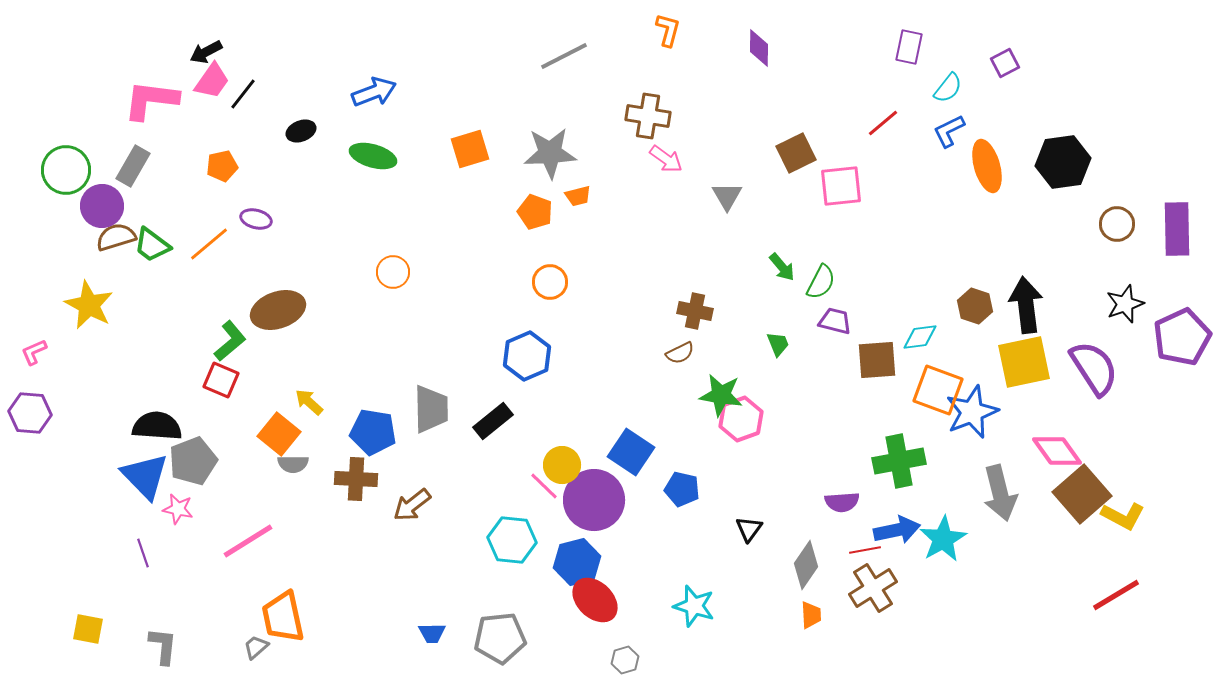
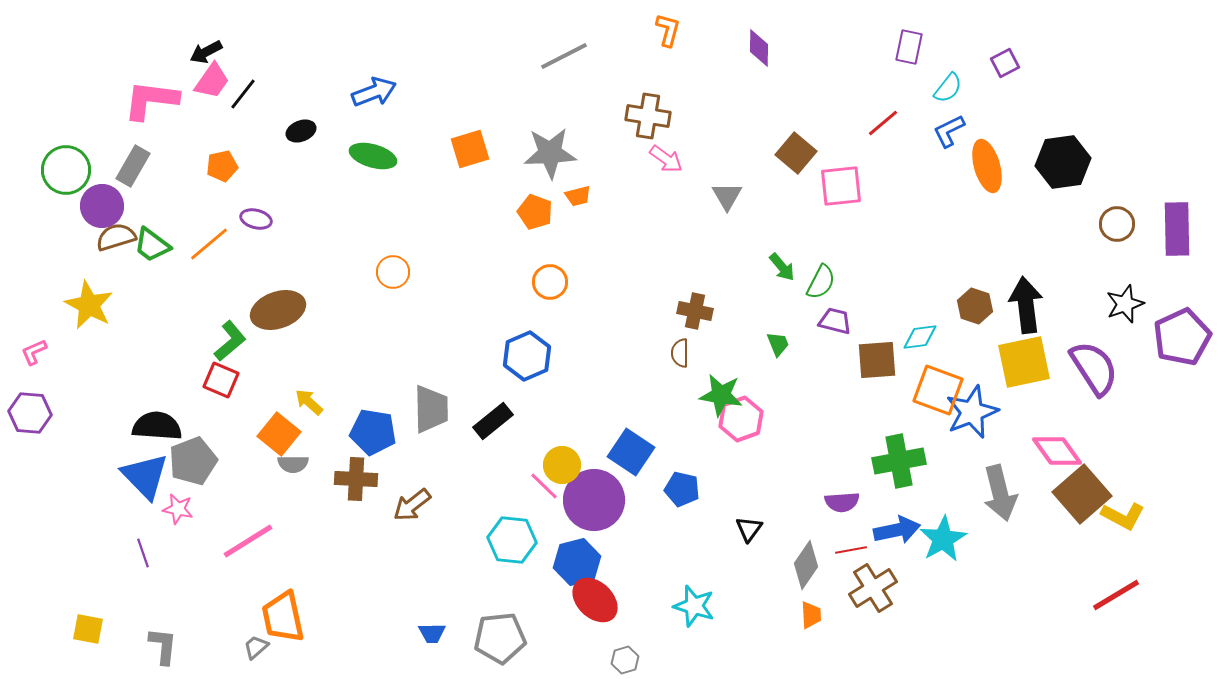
brown square at (796, 153): rotated 24 degrees counterclockwise
brown semicircle at (680, 353): rotated 116 degrees clockwise
red line at (865, 550): moved 14 px left
